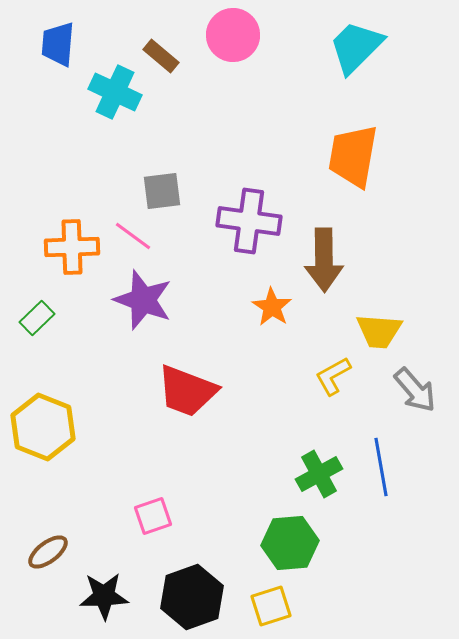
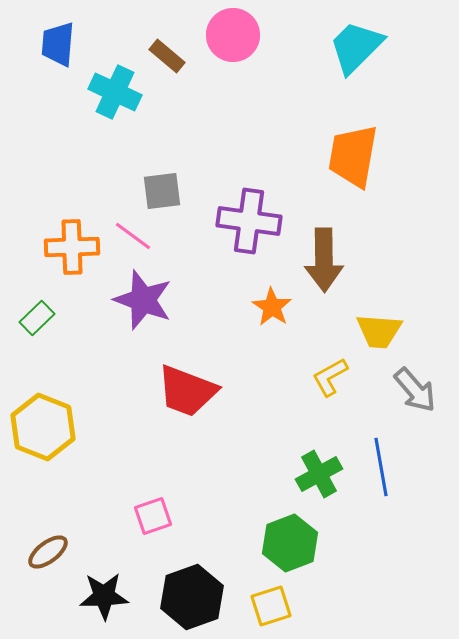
brown rectangle: moved 6 px right
yellow L-shape: moved 3 px left, 1 px down
green hexagon: rotated 16 degrees counterclockwise
